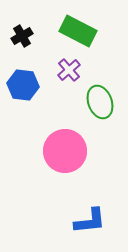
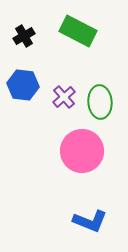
black cross: moved 2 px right
purple cross: moved 5 px left, 27 px down
green ellipse: rotated 16 degrees clockwise
pink circle: moved 17 px right
blue L-shape: rotated 28 degrees clockwise
